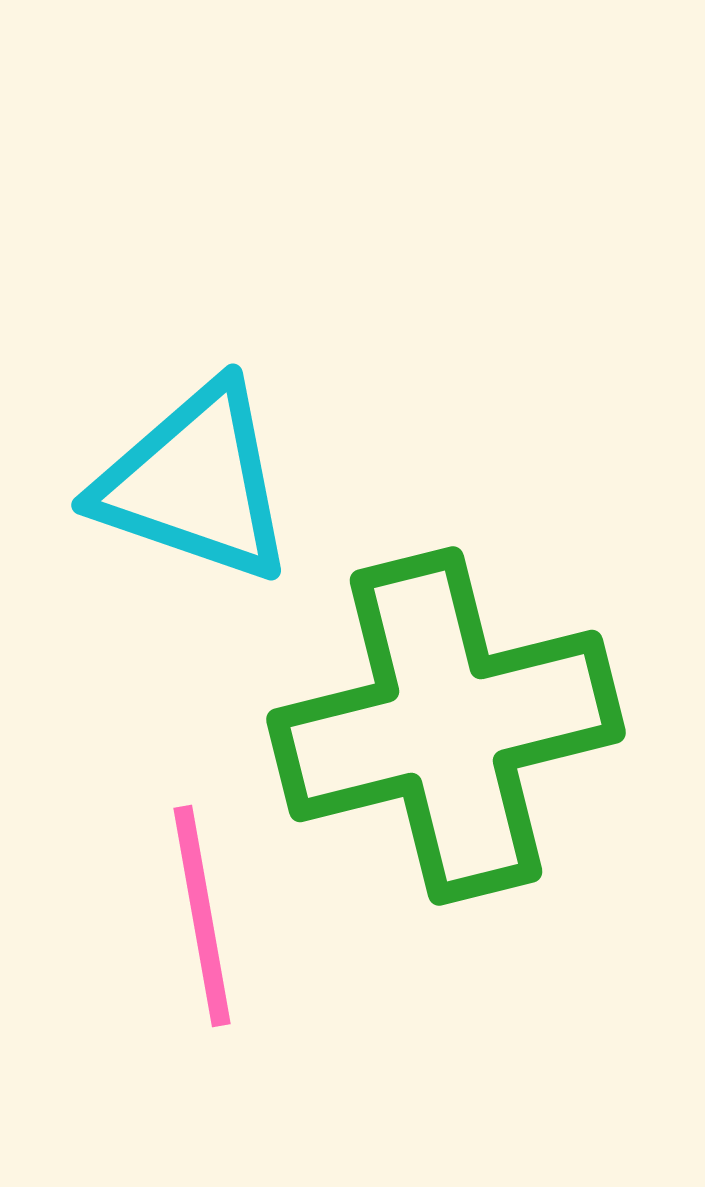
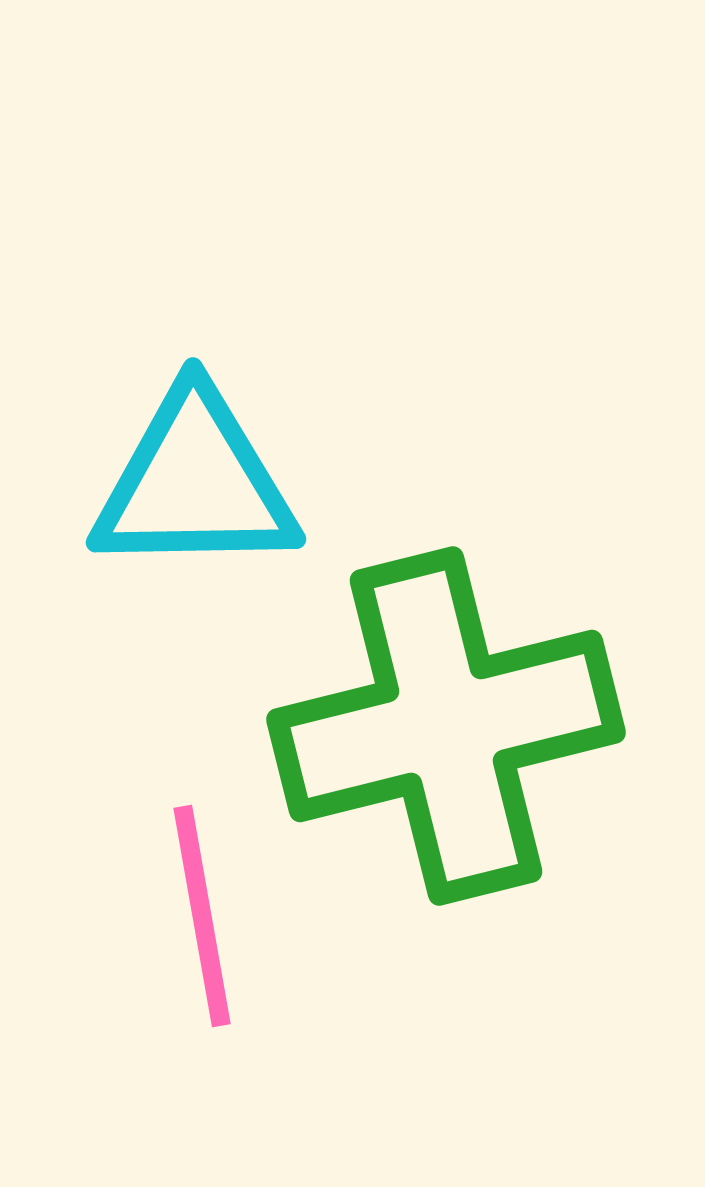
cyan triangle: rotated 20 degrees counterclockwise
